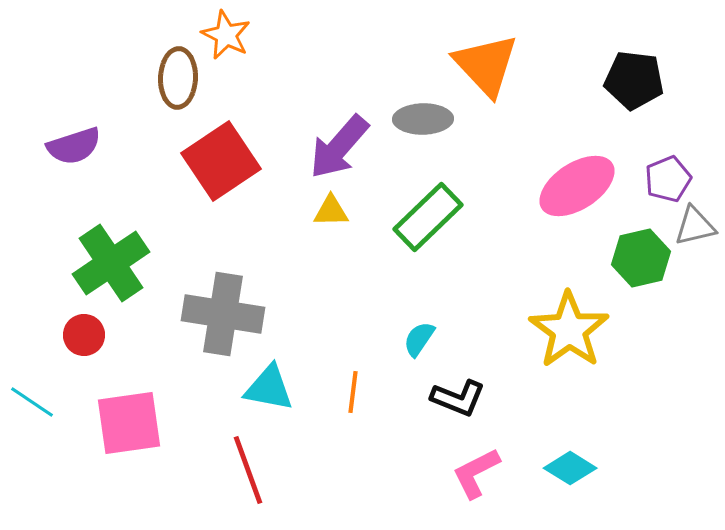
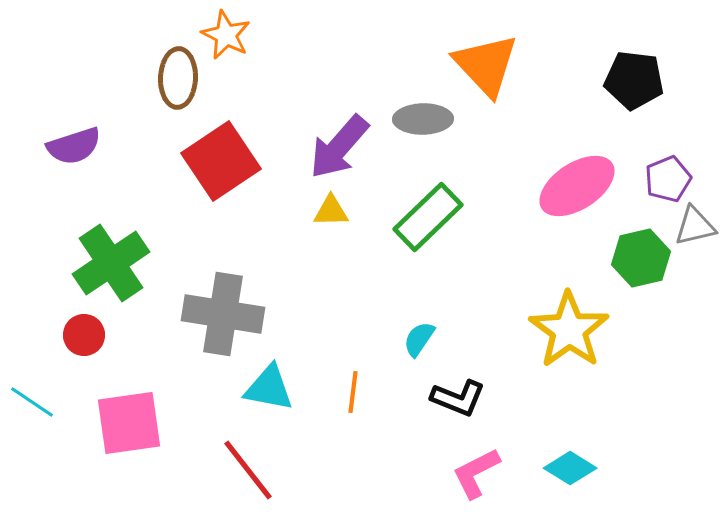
red line: rotated 18 degrees counterclockwise
